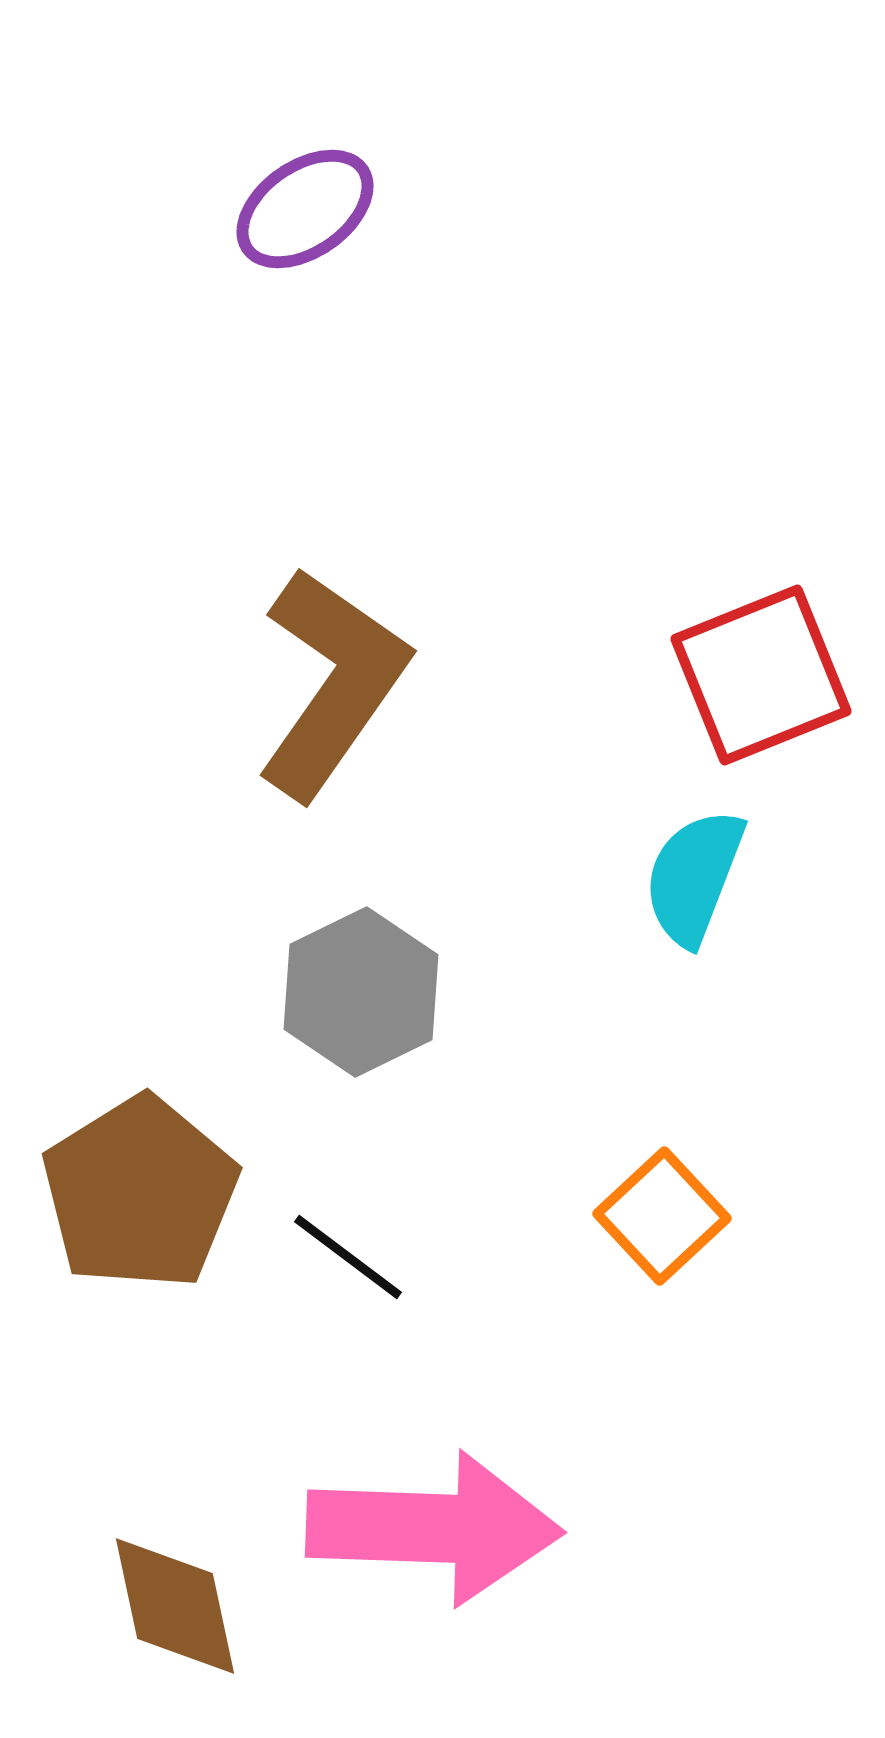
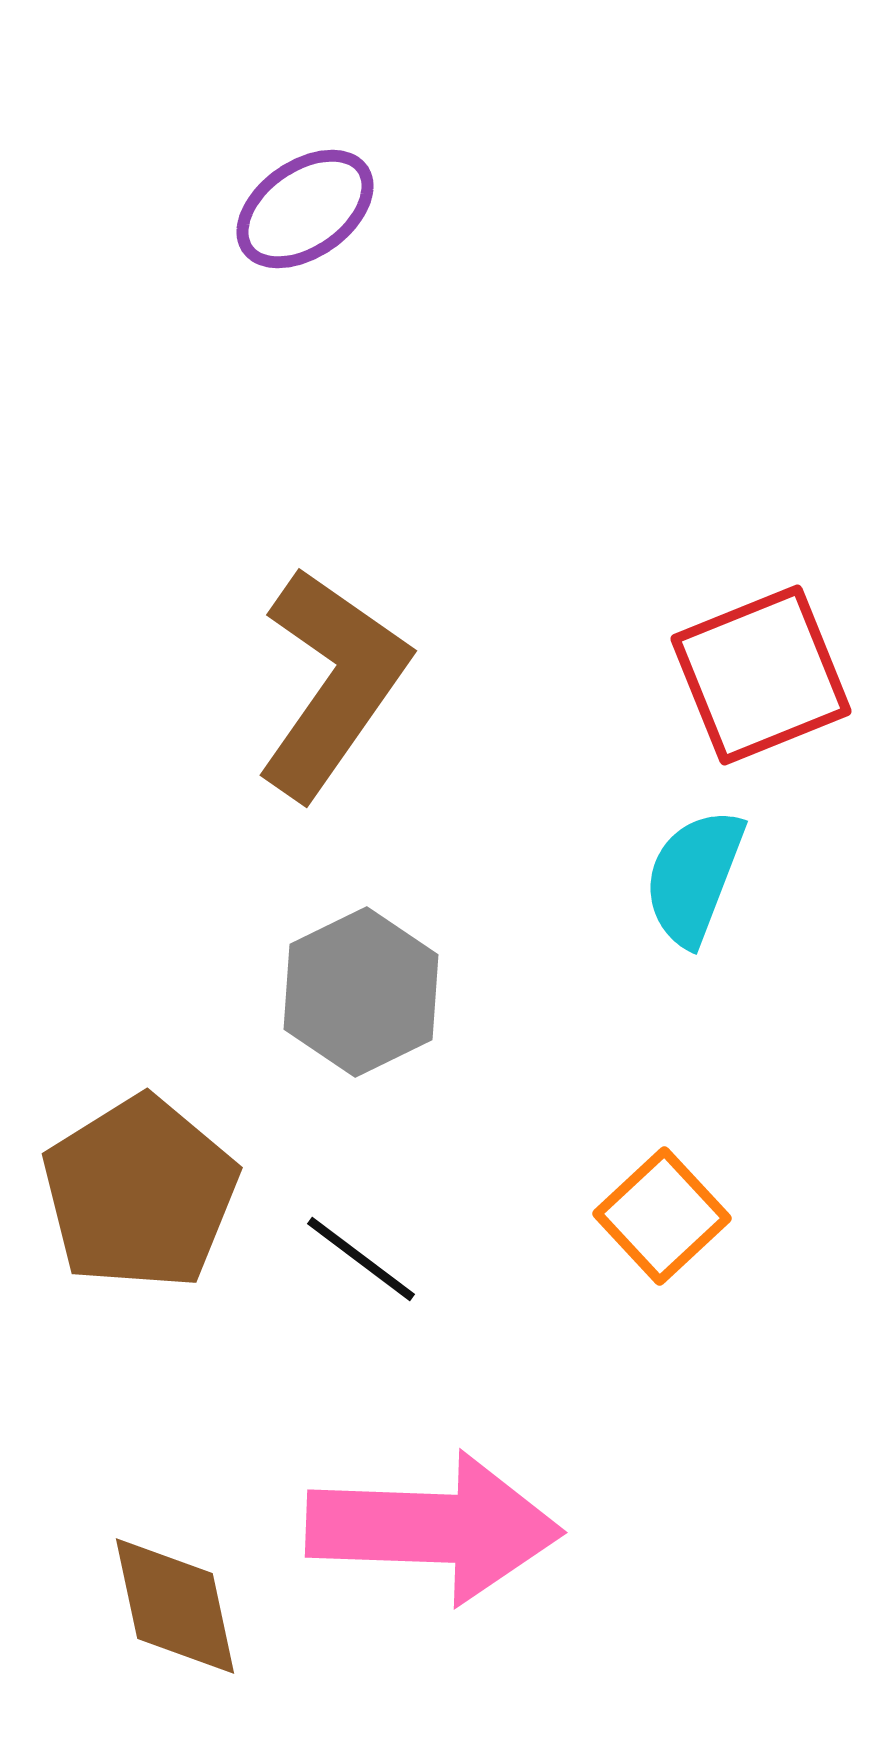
black line: moved 13 px right, 2 px down
